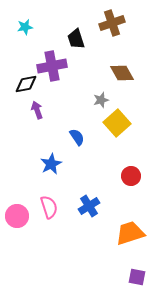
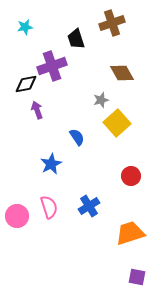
purple cross: rotated 8 degrees counterclockwise
